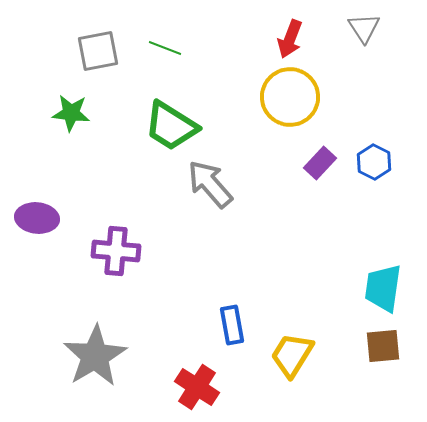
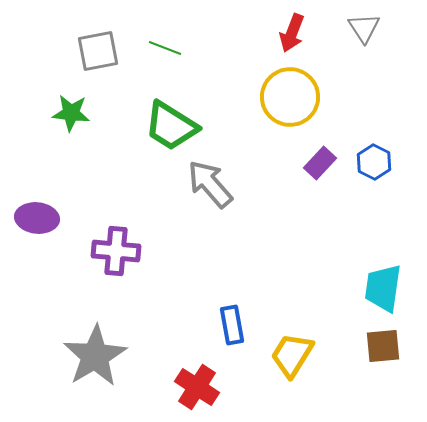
red arrow: moved 2 px right, 6 px up
